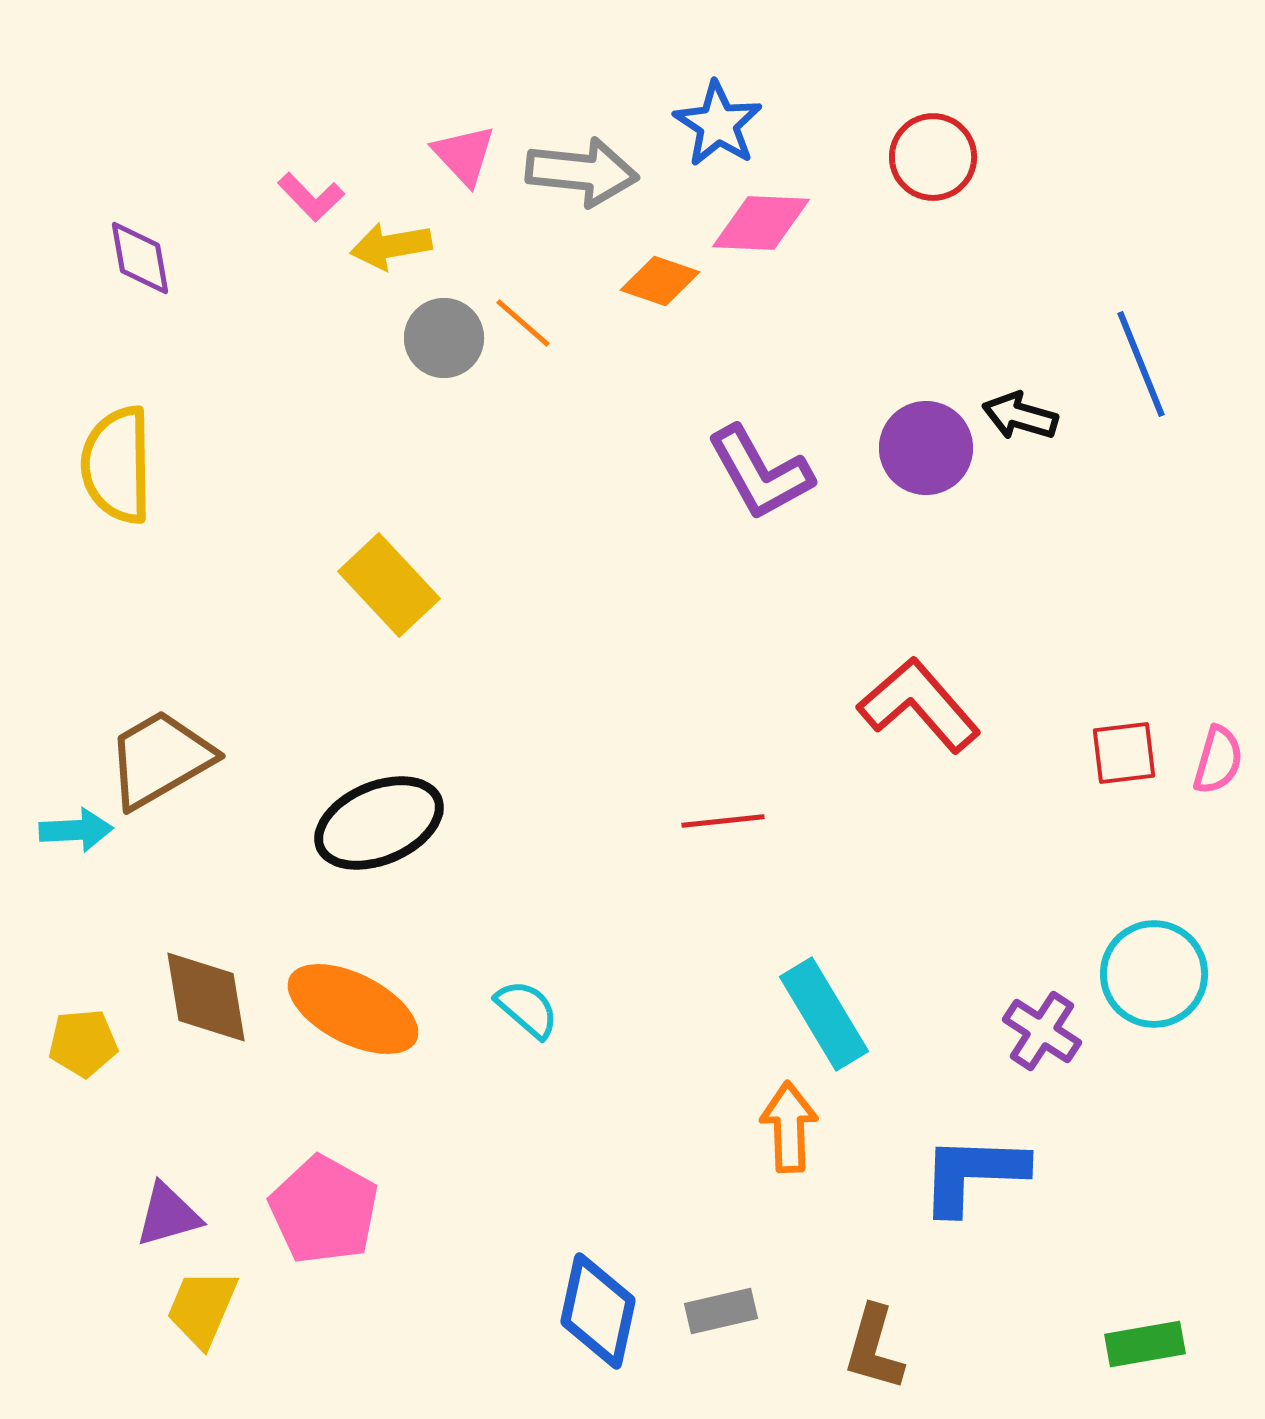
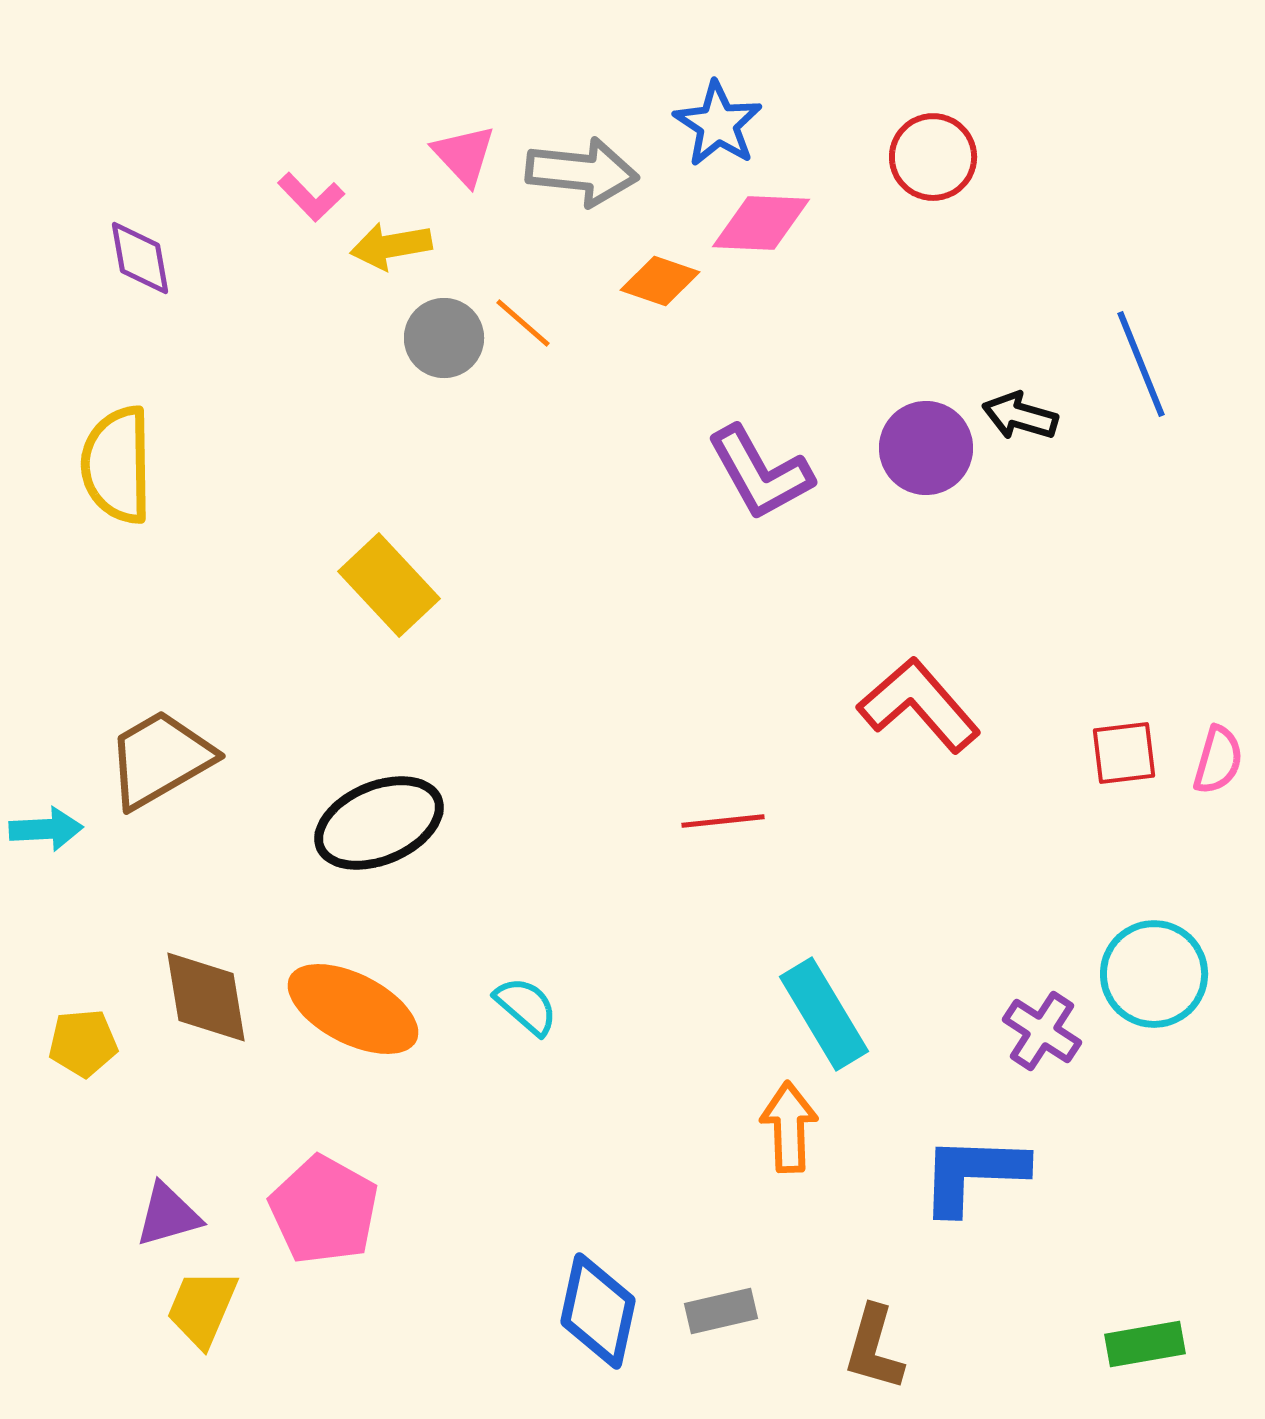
cyan arrow: moved 30 px left, 1 px up
cyan semicircle: moved 1 px left, 3 px up
